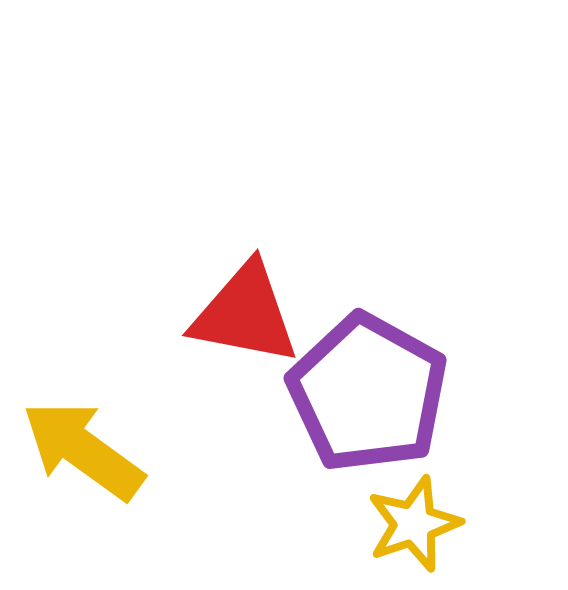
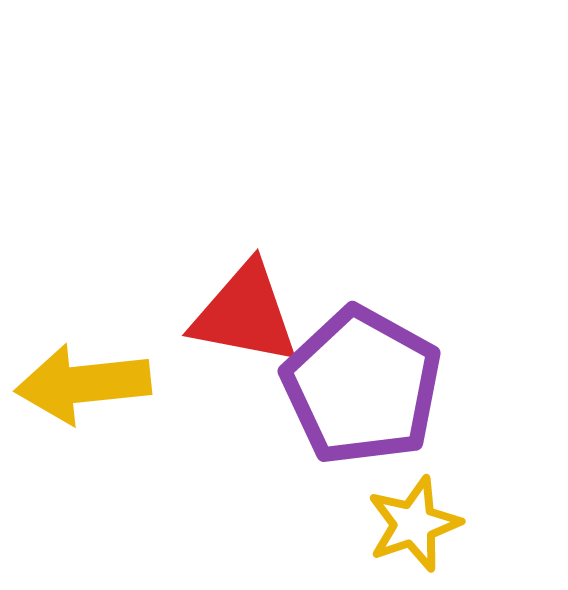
purple pentagon: moved 6 px left, 7 px up
yellow arrow: moved 66 px up; rotated 42 degrees counterclockwise
